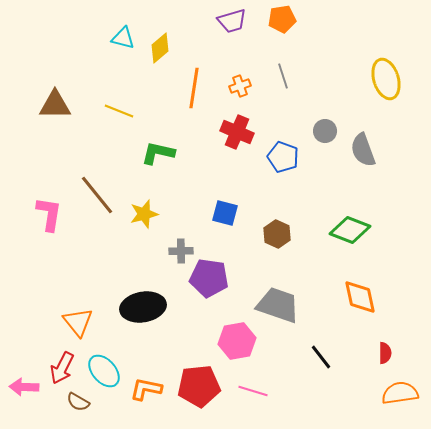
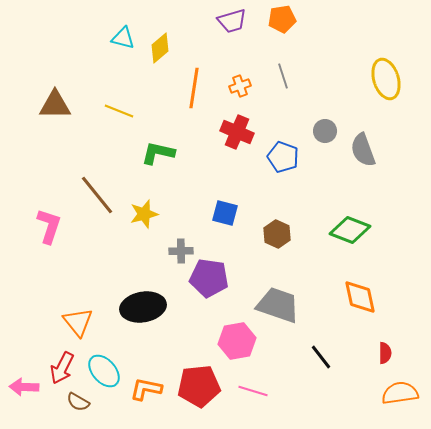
pink L-shape: moved 12 px down; rotated 9 degrees clockwise
